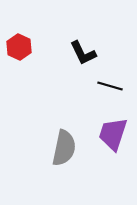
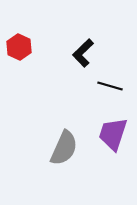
black L-shape: rotated 72 degrees clockwise
gray semicircle: rotated 12 degrees clockwise
